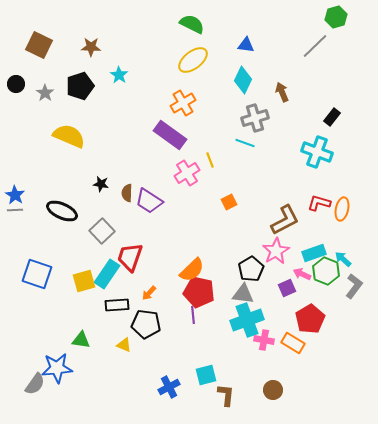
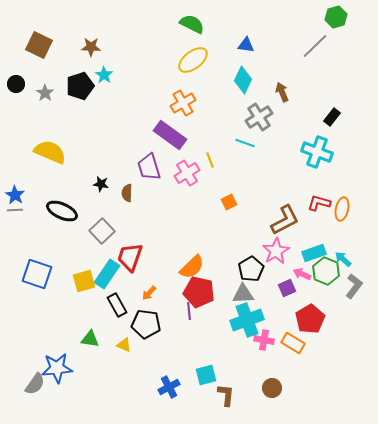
cyan star at (119, 75): moved 15 px left
gray cross at (255, 118): moved 4 px right, 1 px up; rotated 16 degrees counterclockwise
yellow semicircle at (69, 136): moved 19 px left, 16 px down
purple trapezoid at (149, 201): moved 34 px up; rotated 40 degrees clockwise
orange semicircle at (192, 270): moved 3 px up
gray triangle at (243, 294): rotated 10 degrees counterclockwise
black rectangle at (117, 305): rotated 65 degrees clockwise
purple line at (193, 315): moved 4 px left, 4 px up
green triangle at (81, 340): moved 9 px right, 1 px up
brown circle at (273, 390): moved 1 px left, 2 px up
